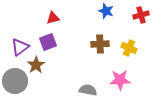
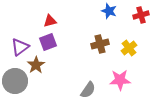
blue star: moved 3 px right
red triangle: moved 3 px left, 3 px down
brown cross: rotated 12 degrees counterclockwise
yellow cross: rotated 28 degrees clockwise
gray semicircle: rotated 114 degrees clockwise
